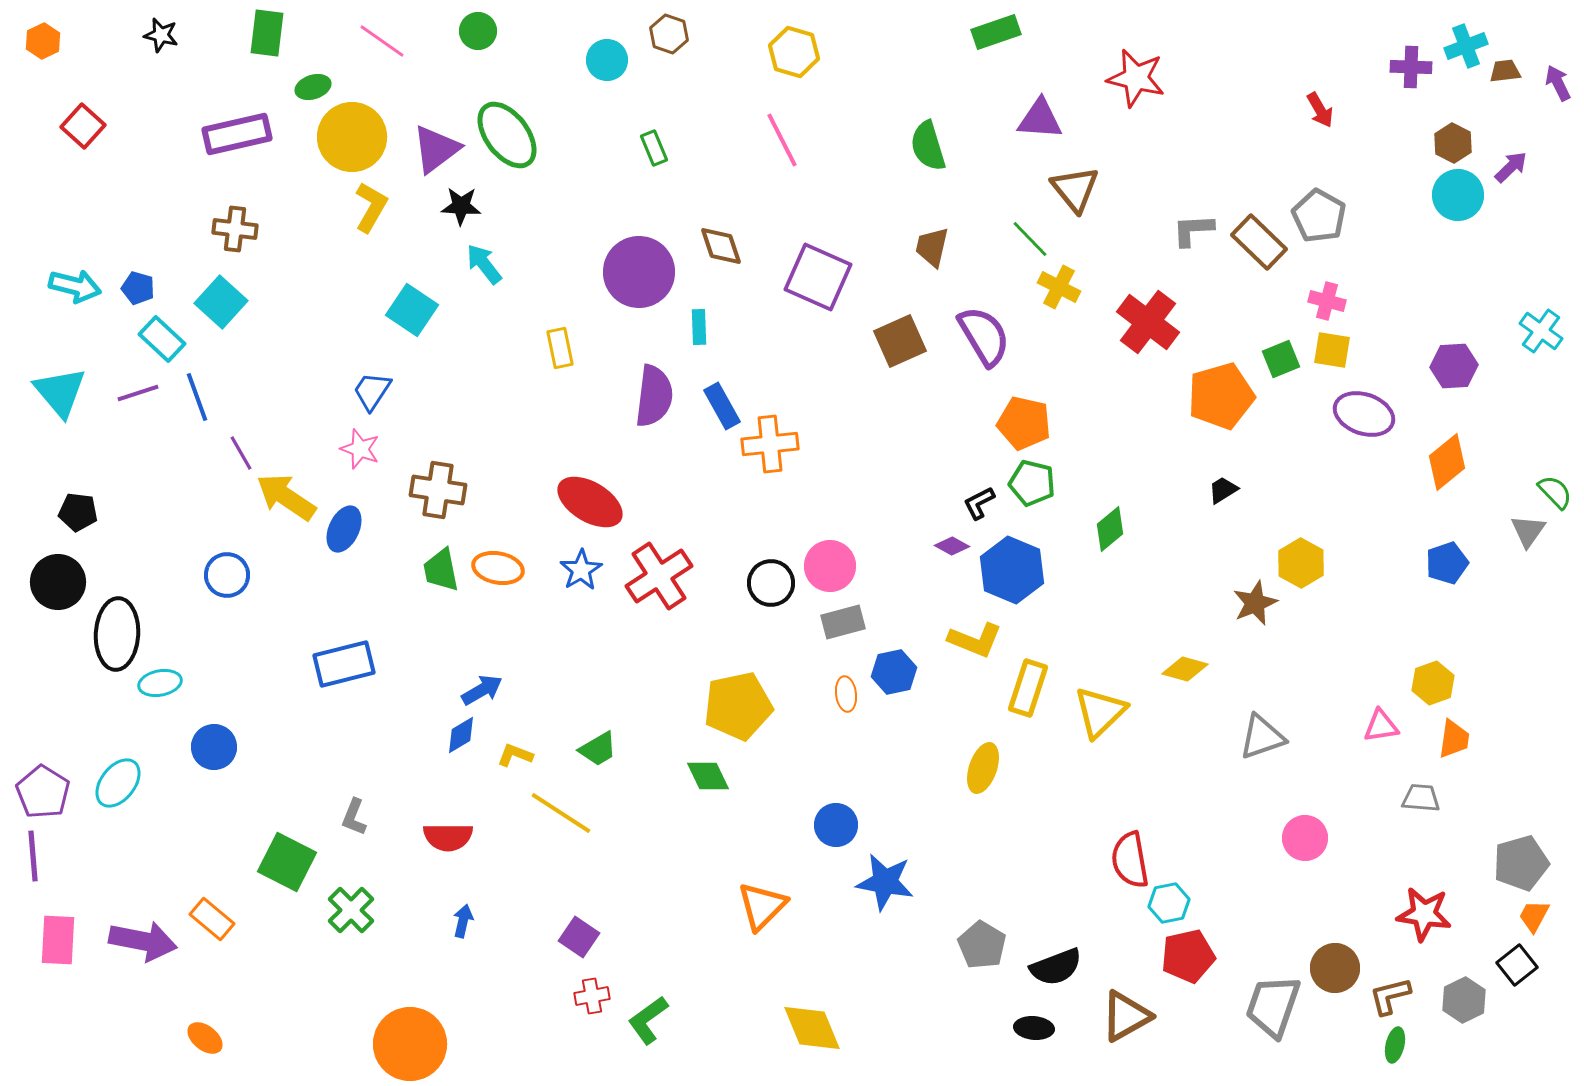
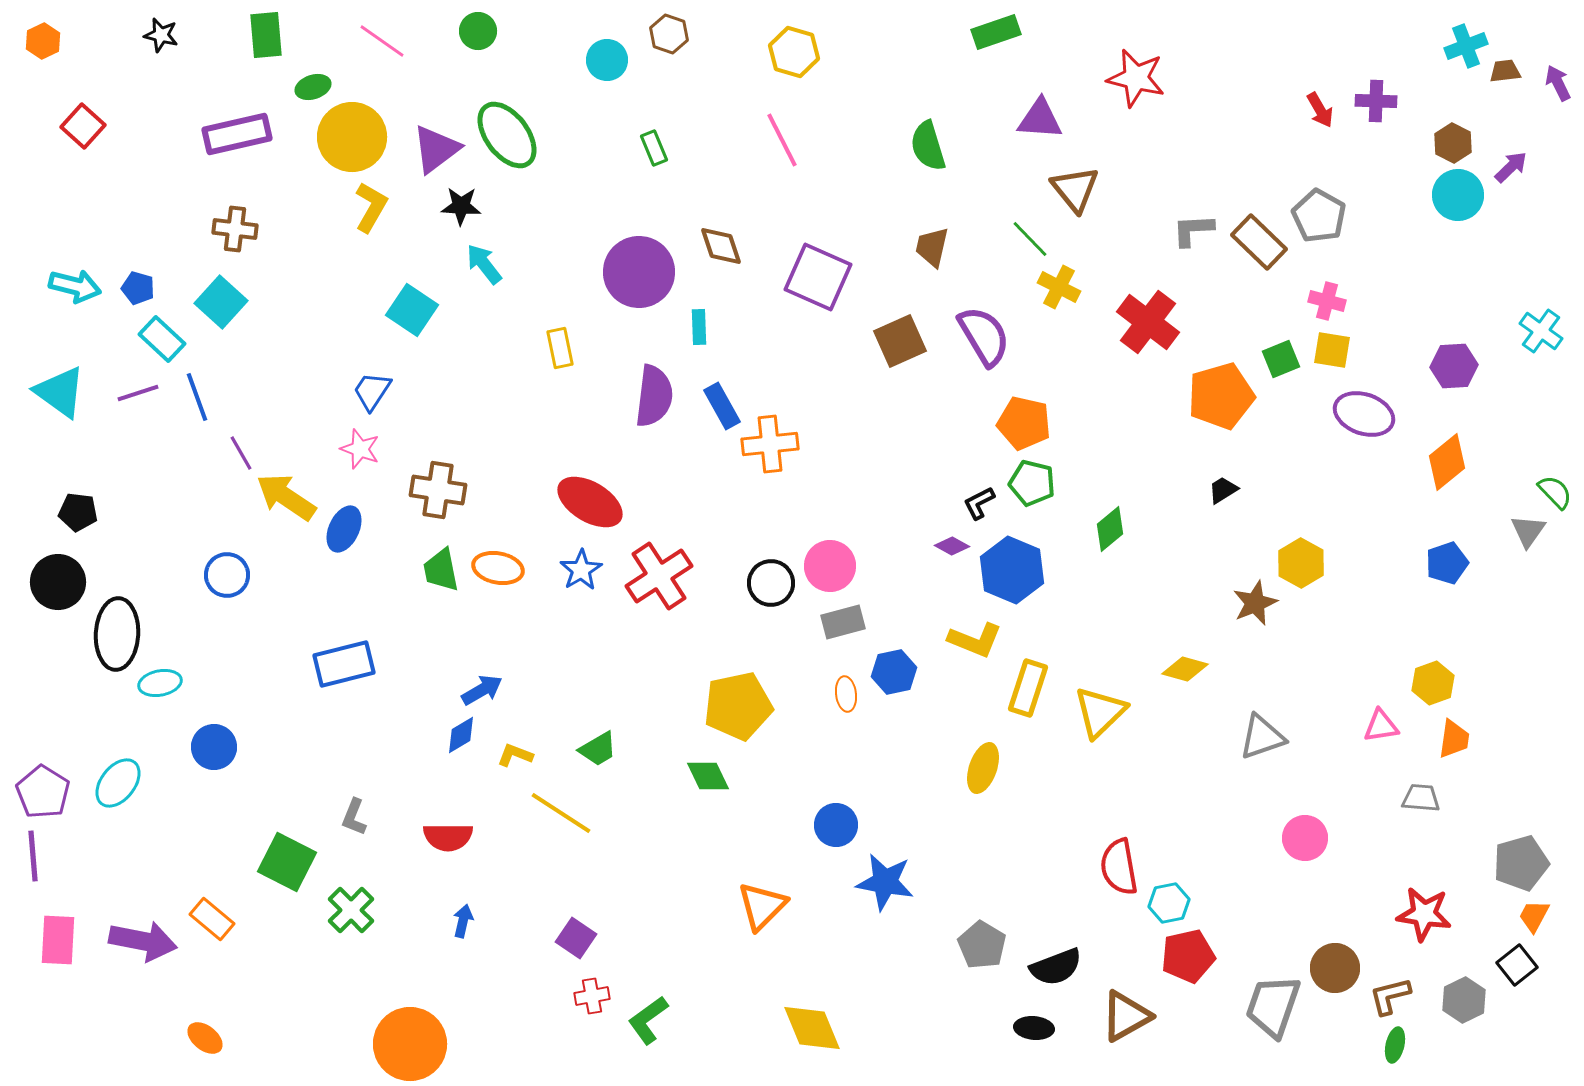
green rectangle at (267, 33): moved 1 px left, 2 px down; rotated 12 degrees counterclockwise
purple cross at (1411, 67): moved 35 px left, 34 px down
cyan triangle at (60, 392): rotated 14 degrees counterclockwise
red semicircle at (1130, 860): moved 11 px left, 7 px down
purple square at (579, 937): moved 3 px left, 1 px down
